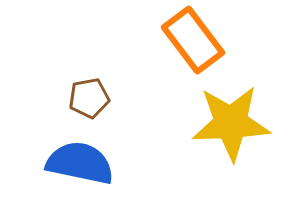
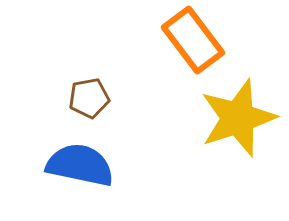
yellow star: moved 7 px right, 5 px up; rotated 16 degrees counterclockwise
blue semicircle: moved 2 px down
